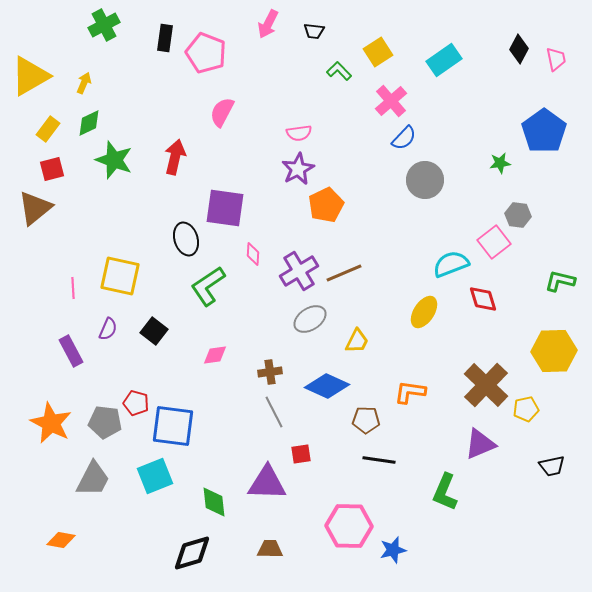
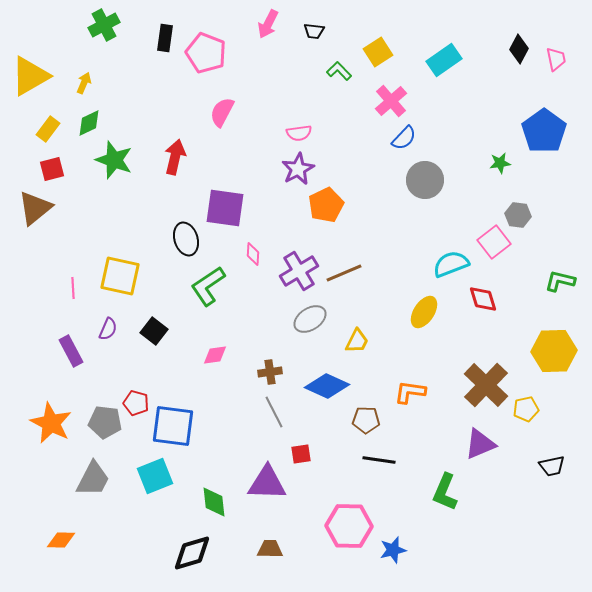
orange diamond at (61, 540): rotated 8 degrees counterclockwise
